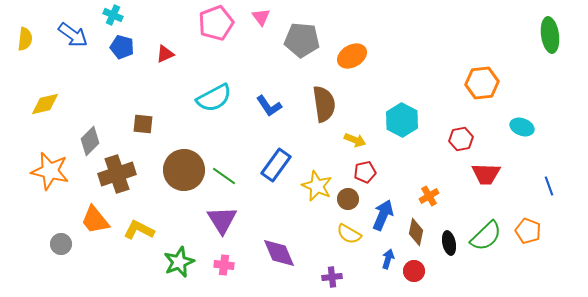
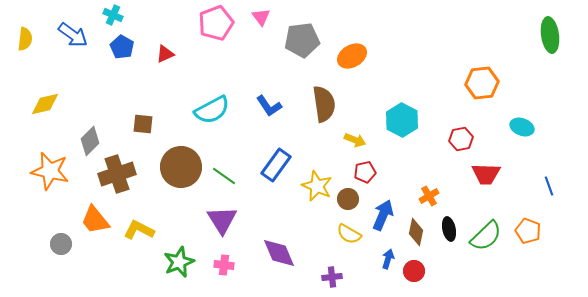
gray pentagon at (302, 40): rotated 12 degrees counterclockwise
blue pentagon at (122, 47): rotated 15 degrees clockwise
cyan semicircle at (214, 98): moved 2 px left, 12 px down
brown circle at (184, 170): moved 3 px left, 3 px up
black ellipse at (449, 243): moved 14 px up
